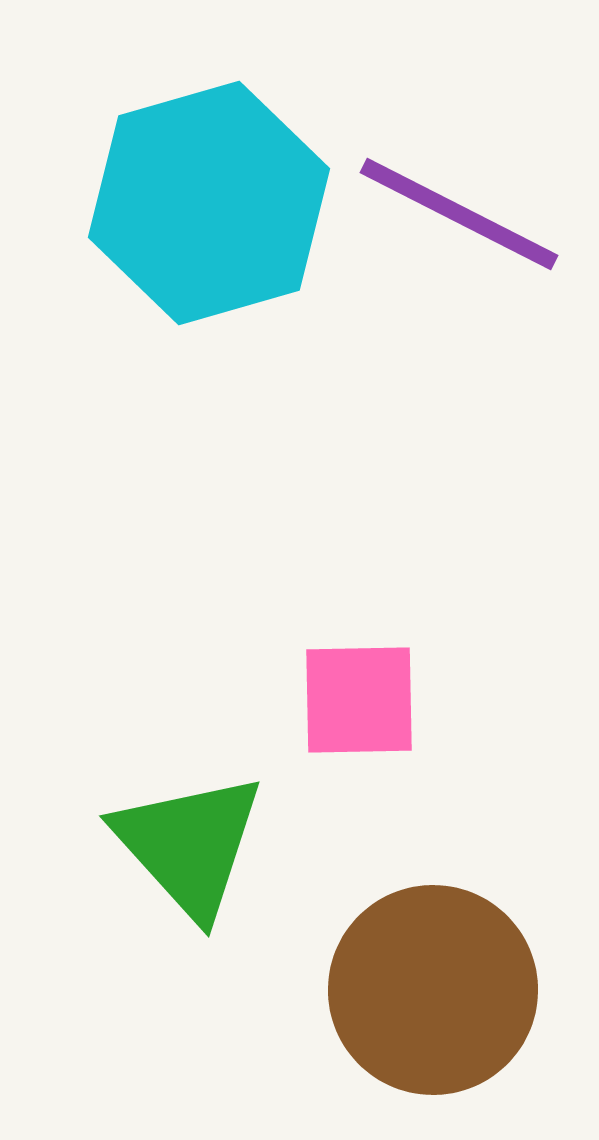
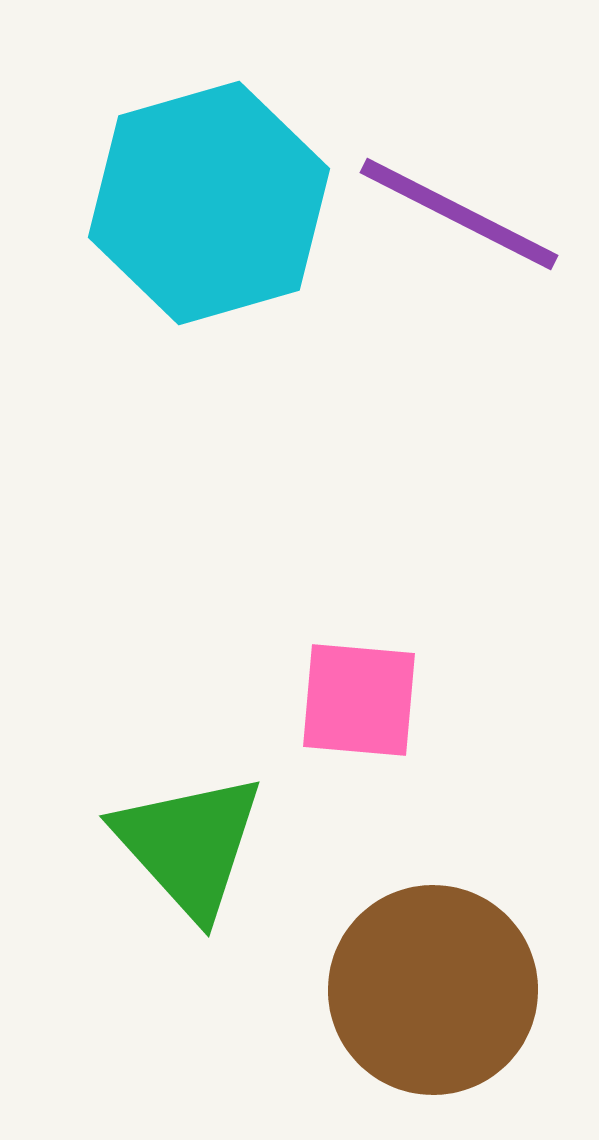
pink square: rotated 6 degrees clockwise
